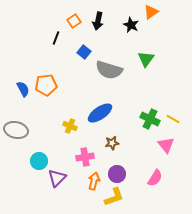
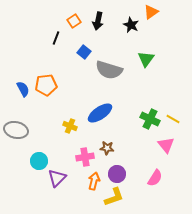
brown star: moved 5 px left, 5 px down; rotated 16 degrees clockwise
